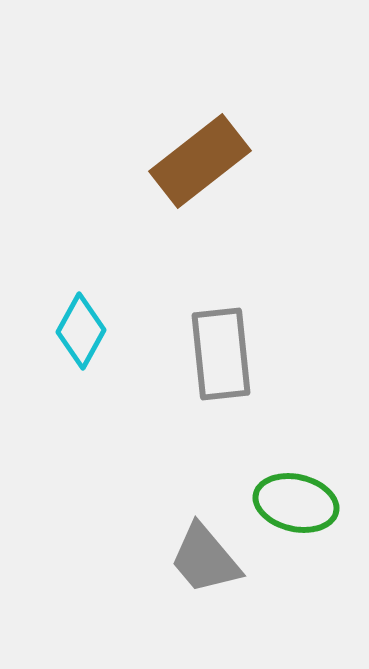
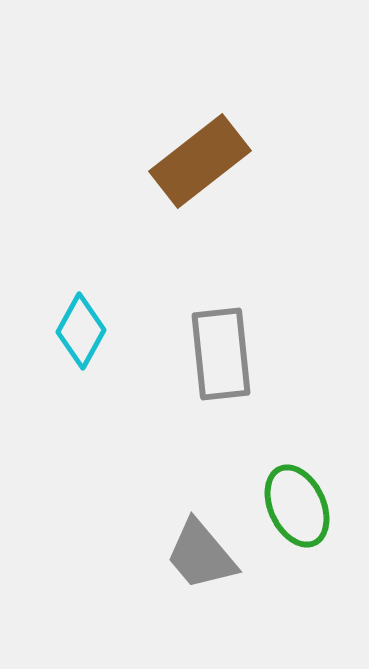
green ellipse: moved 1 px right, 3 px down; rotated 52 degrees clockwise
gray trapezoid: moved 4 px left, 4 px up
